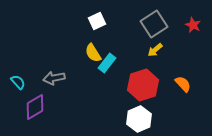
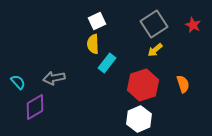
yellow semicircle: moved 9 px up; rotated 30 degrees clockwise
orange semicircle: rotated 24 degrees clockwise
